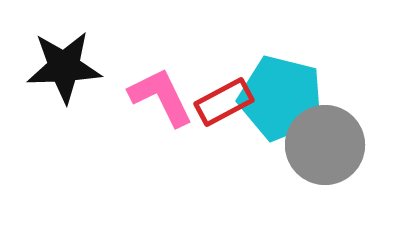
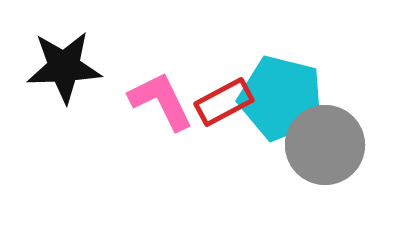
pink L-shape: moved 4 px down
